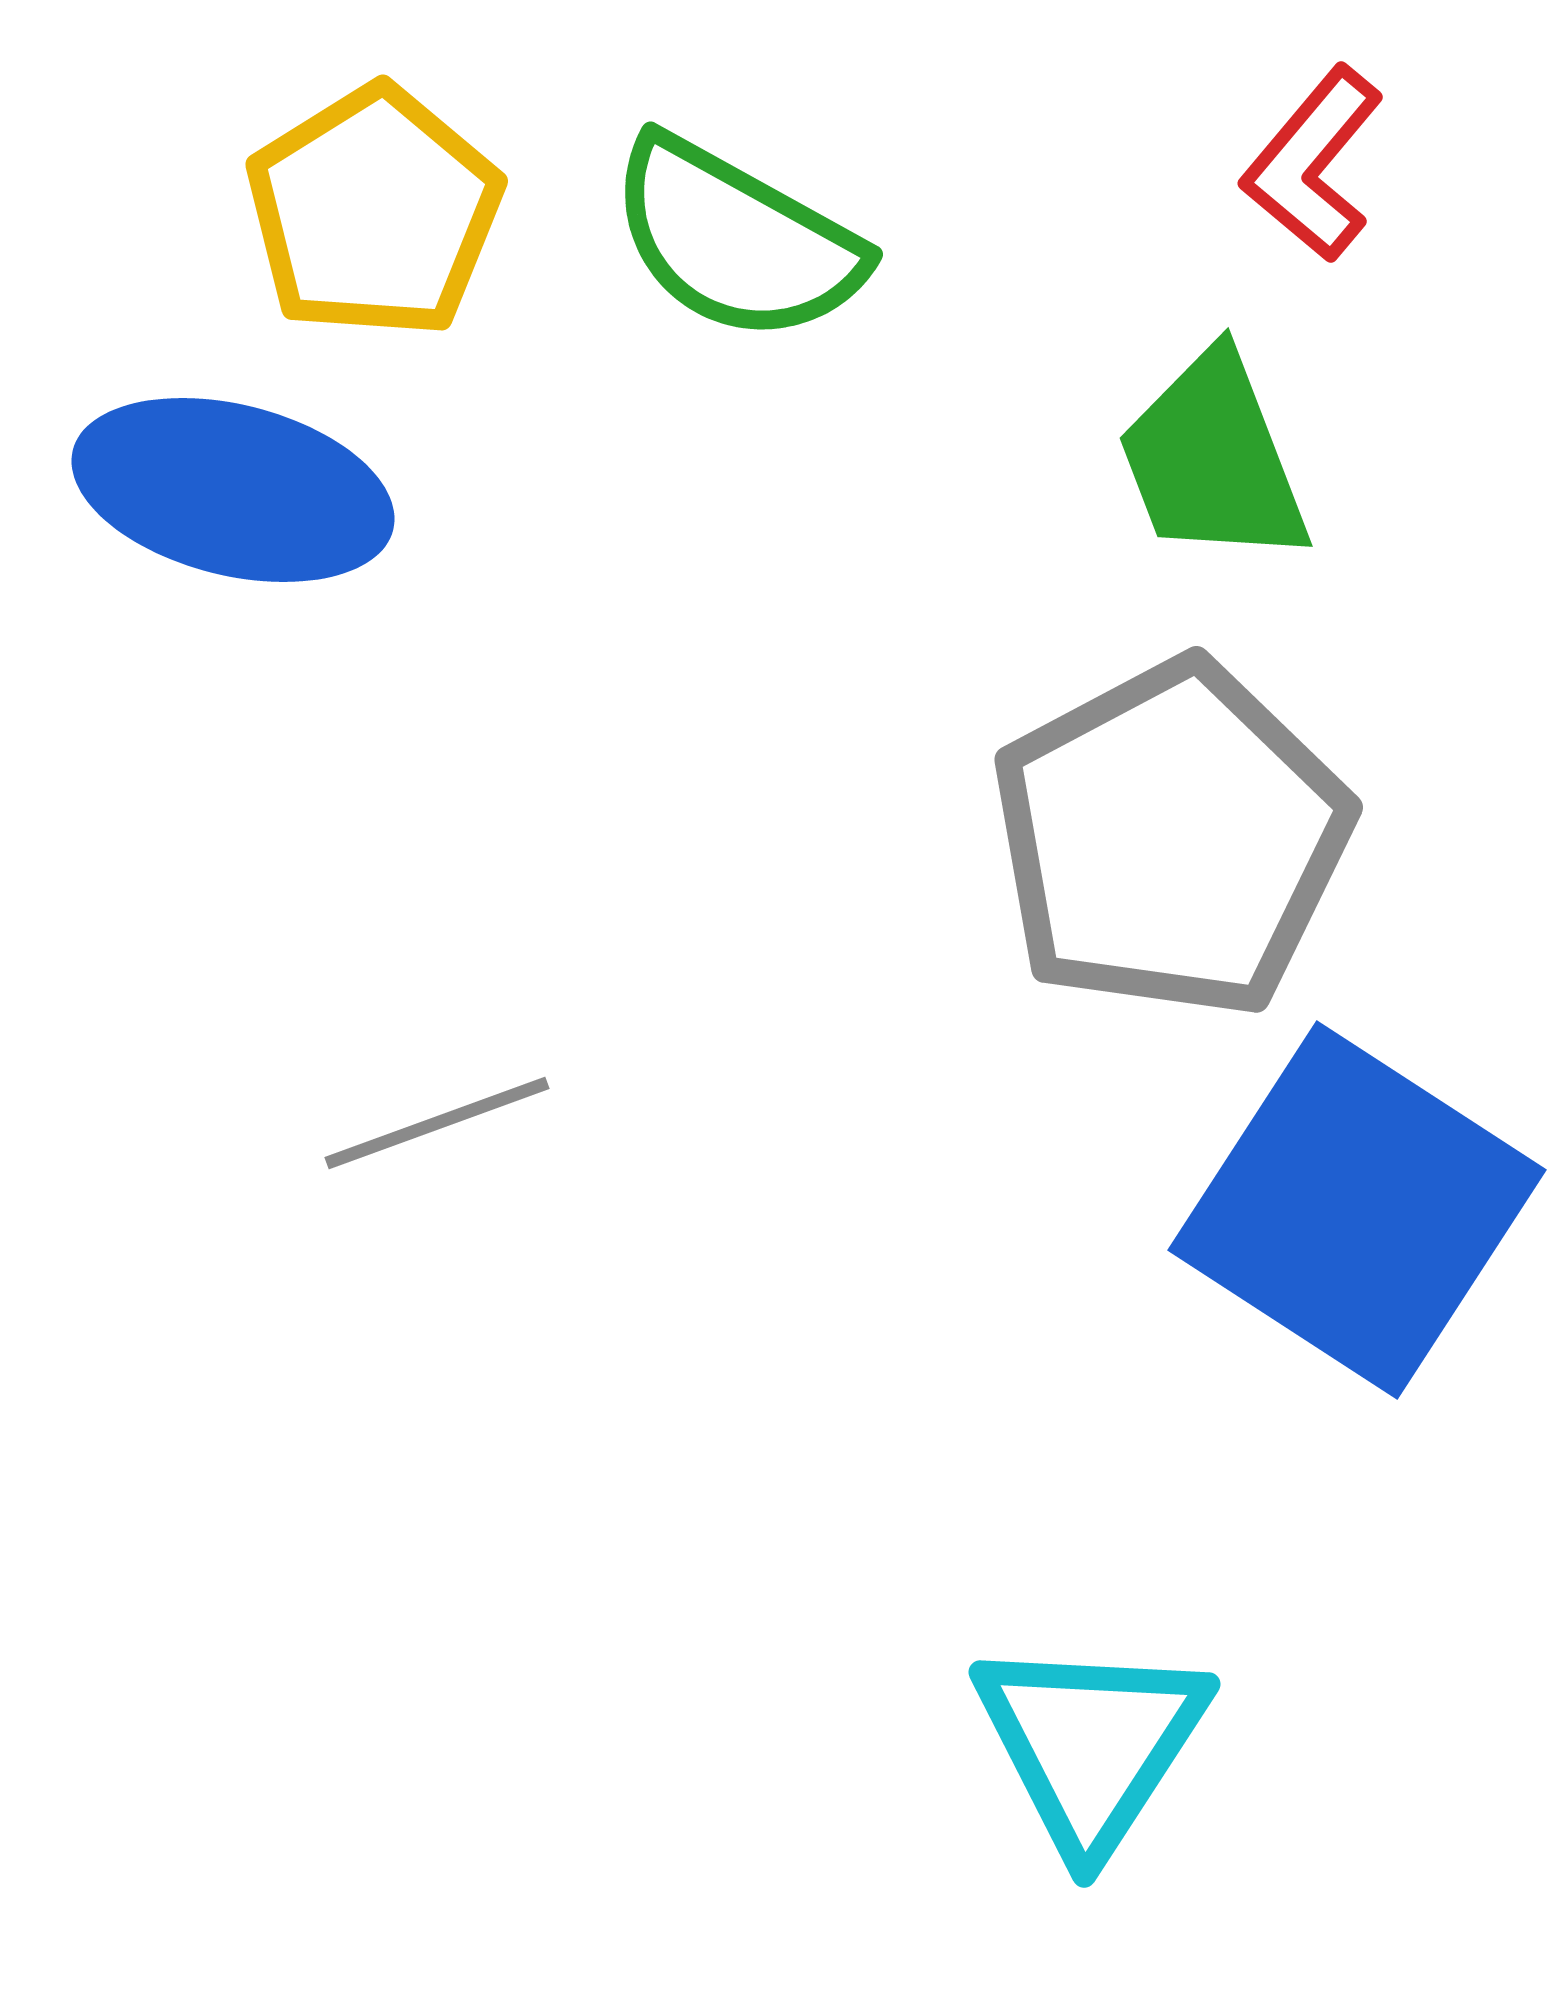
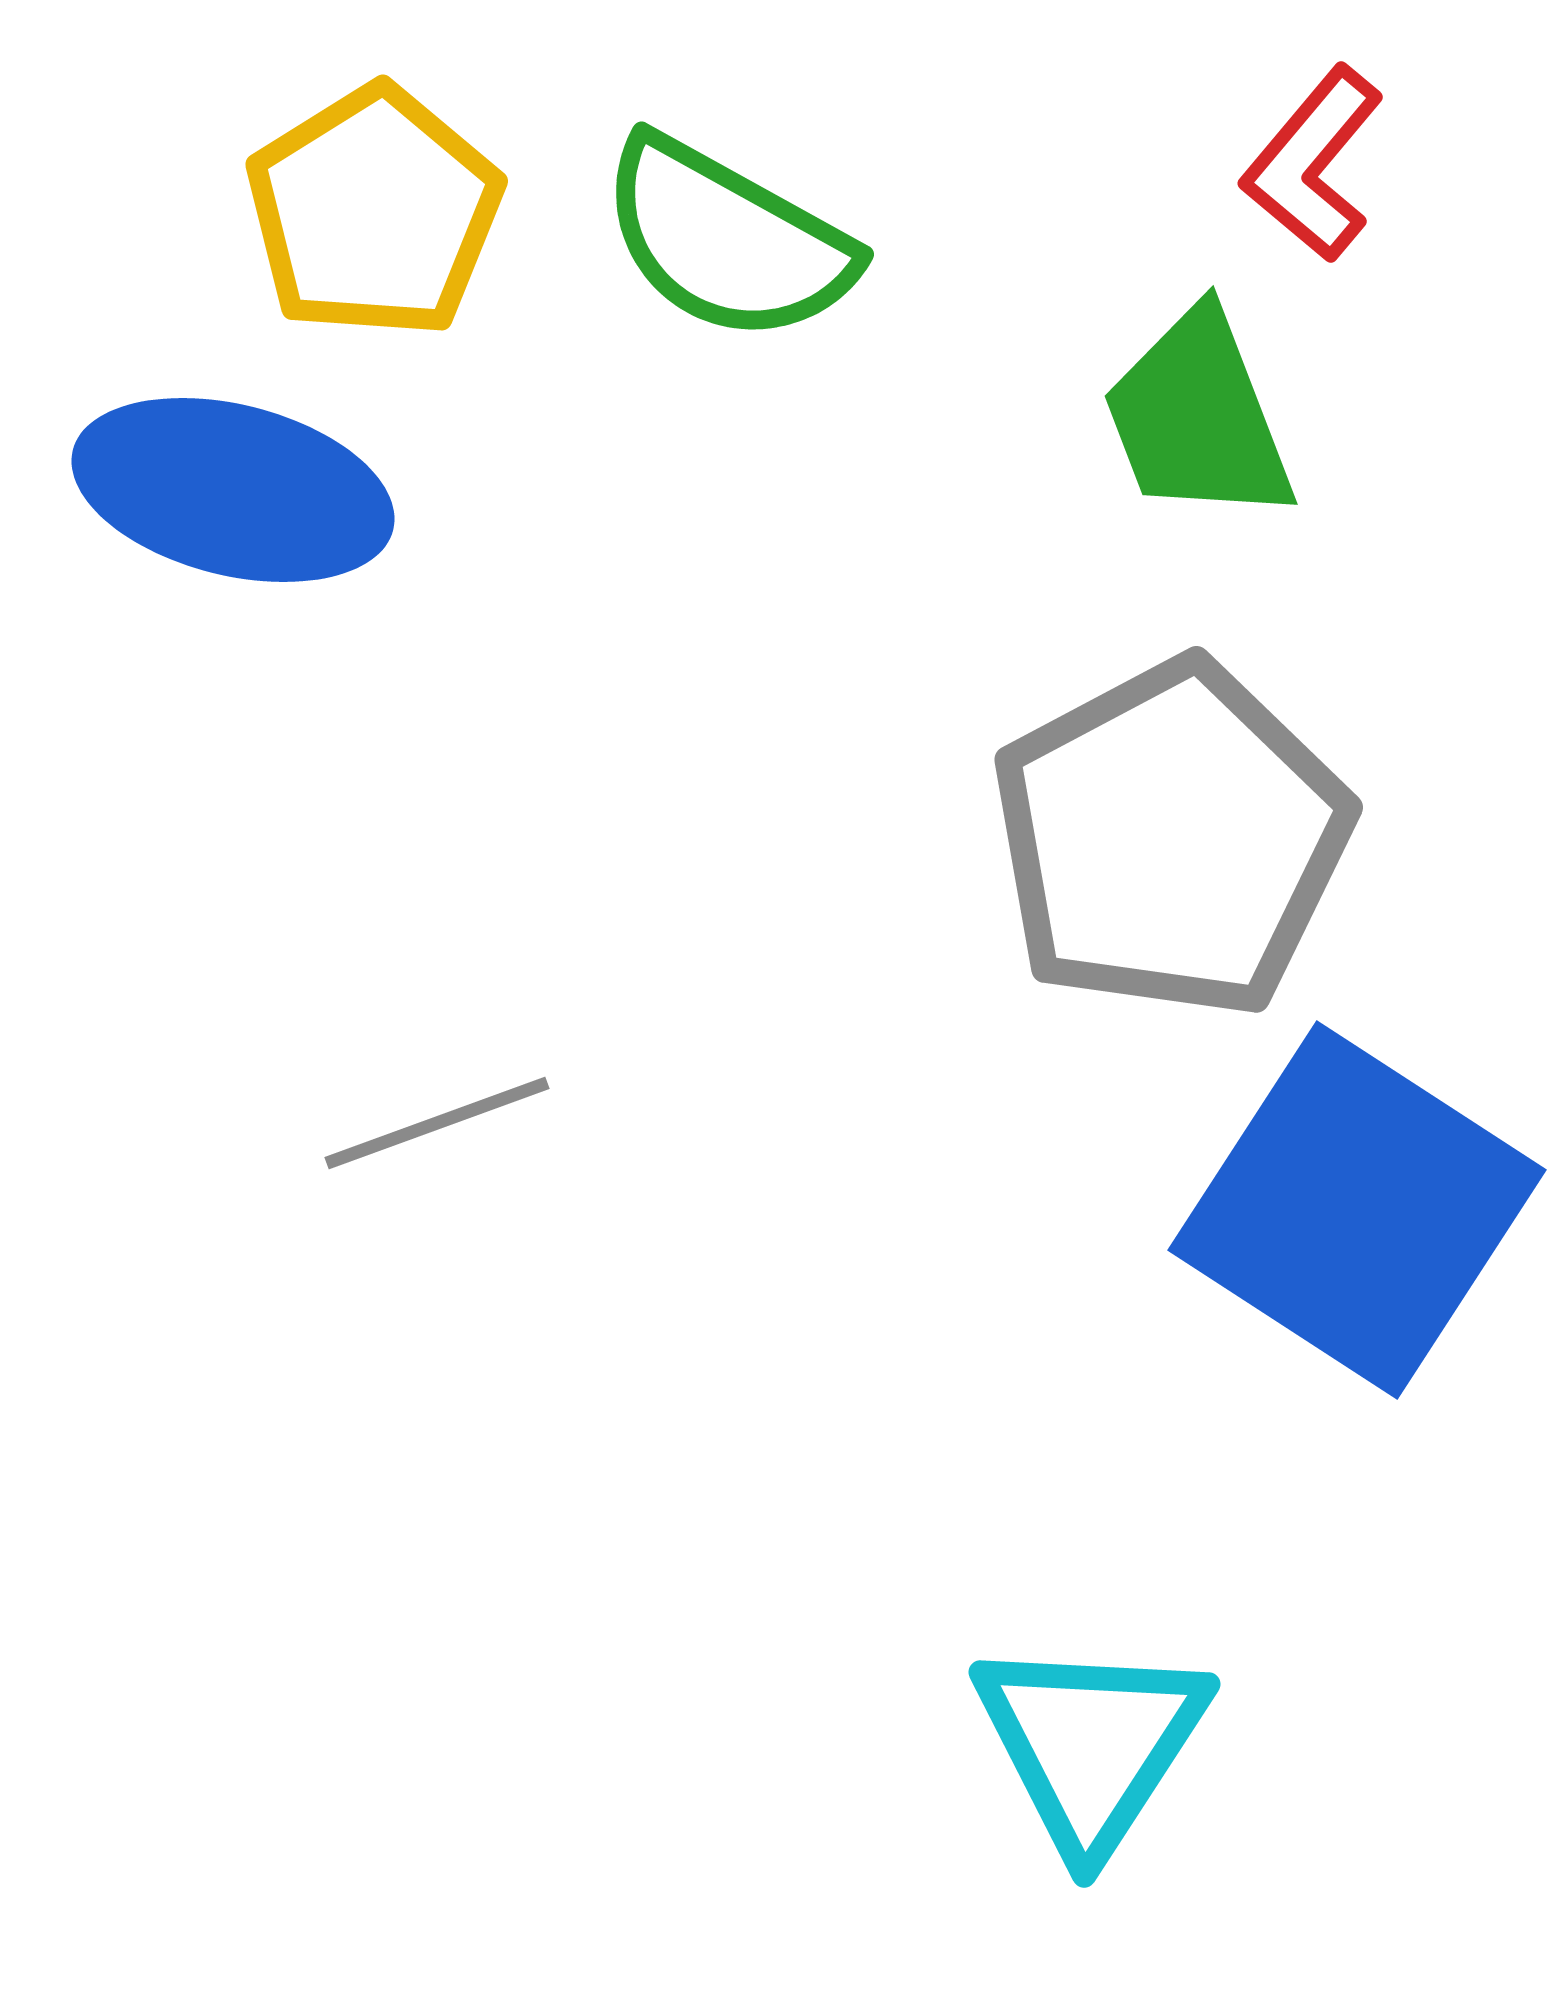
green semicircle: moved 9 px left
green trapezoid: moved 15 px left, 42 px up
